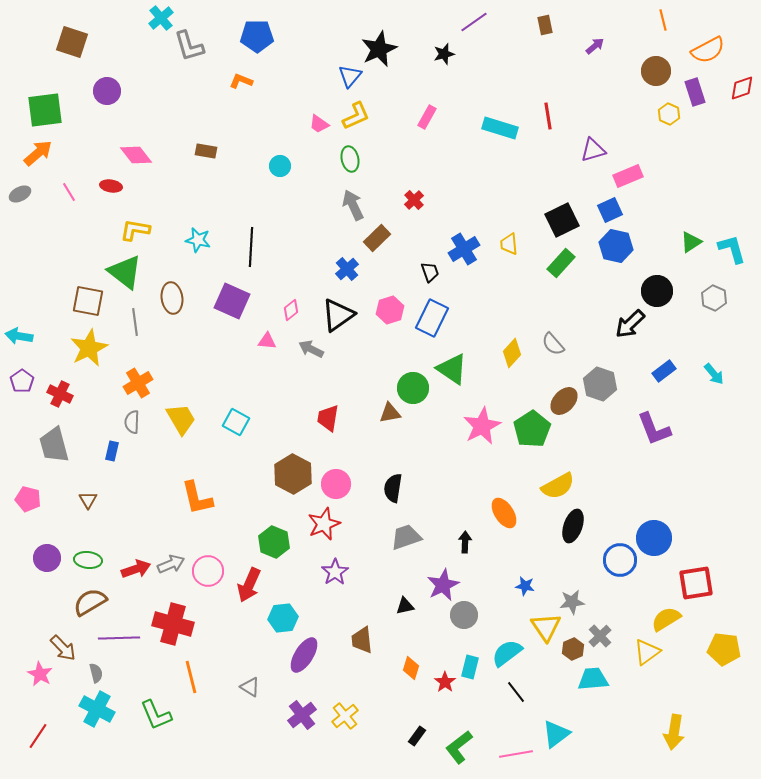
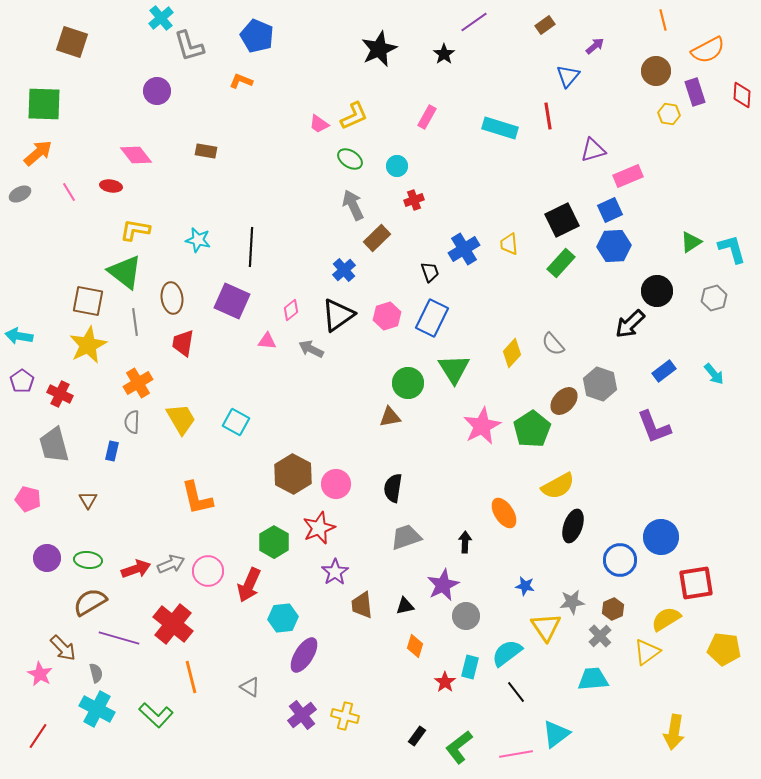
brown rectangle at (545, 25): rotated 66 degrees clockwise
blue pentagon at (257, 36): rotated 24 degrees clockwise
black star at (444, 54): rotated 20 degrees counterclockwise
blue triangle at (350, 76): moved 218 px right
red diamond at (742, 88): moved 7 px down; rotated 68 degrees counterclockwise
purple circle at (107, 91): moved 50 px right
green square at (45, 110): moved 1 px left, 6 px up; rotated 9 degrees clockwise
yellow hexagon at (669, 114): rotated 15 degrees counterclockwise
yellow L-shape at (356, 116): moved 2 px left
green ellipse at (350, 159): rotated 45 degrees counterclockwise
cyan circle at (280, 166): moved 117 px right
red cross at (414, 200): rotated 24 degrees clockwise
blue hexagon at (616, 246): moved 2 px left; rotated 16 degrees counterclockwise
blue cross at (347, 269): moved 3 px left, 1 px down
gray hexagon at (714, 298): rotated 20 degrees clockwise
pink hexagon at (390, 310): moved 3 px left, 6 px down
yellow star at (89, 348): moved 1 px left, 3 px up
green triangle at (452, 369): moved 2 px right; rotated 24 degrees clockwise
green circle at (413, 388): moved 5 px left, 5 px up
brown triangle at (390, 413): moved 4 px down
red trapezoid at (328, 418): moved 145 px left, 75 px up
purple L-shape at (654, 429): moved 2 px up
red star at (324, 524): moved 5 px left, 4 px down
blue circle at (654, 538): moved 7 px right, 1 px up
green hexagon at (274, 542): rotated 8 degrees clockwise
gray circle at (464, 615): moved 2 px right, 1 px down
red cross at (173, 624): rotated 24 degrees clockwise
purple line at (119, 638): rotated 18 degrees clockwise
brown trapezoid at (362, 640): moved 35 px up
brown hexagon at (573, 649): moved 40 px right, 40 px up
orange diamond at (411, 668): moved 4 px right, 22 px up
green L-shape at (156, 715): rotated 24 degrees counterclockwise
yellow cross at (345, 716): rotated 36 degrees counterclockwise
